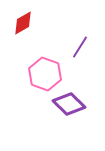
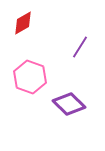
pink hexagon: moved 15 px left, 3 px down
